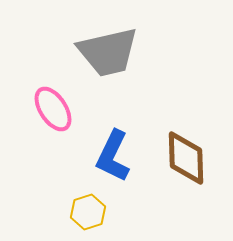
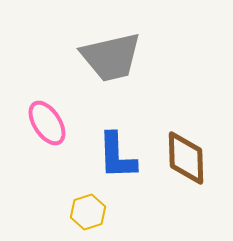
gray trapezoid: moved 3 px right, 5 px down
pink ellipse: moved 6 px left, 14 px down
blue L-shape: moved 4 px right; rotated 28 degrees counterclockwise
